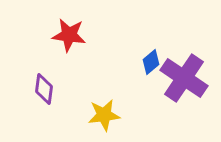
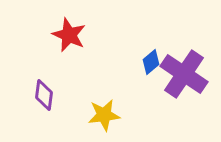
red star: rotated 16 degrees clockwise
purple cross: moved 4 px up
purple diamond: moved 6 px down
